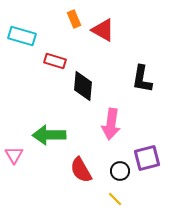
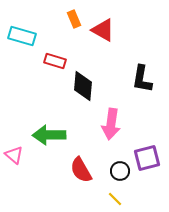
pink triangle: rotated 18 degrees counterclockwise
